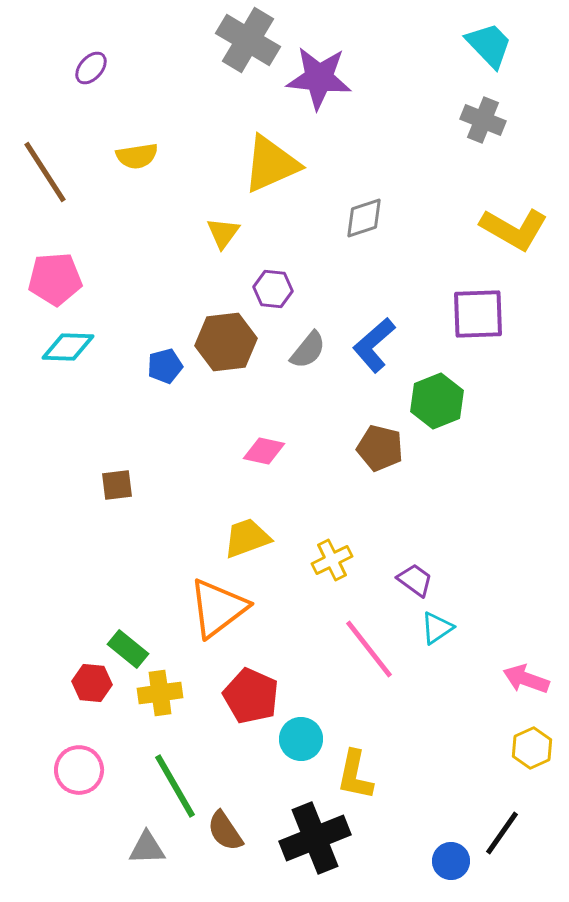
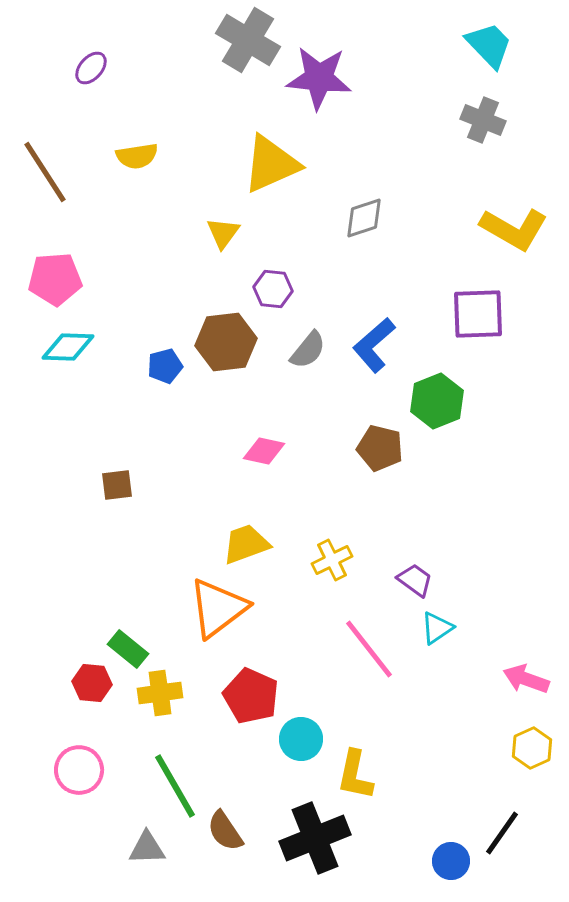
yellow trapezoid at (247, 538): moved 1 px left, 6 px down
